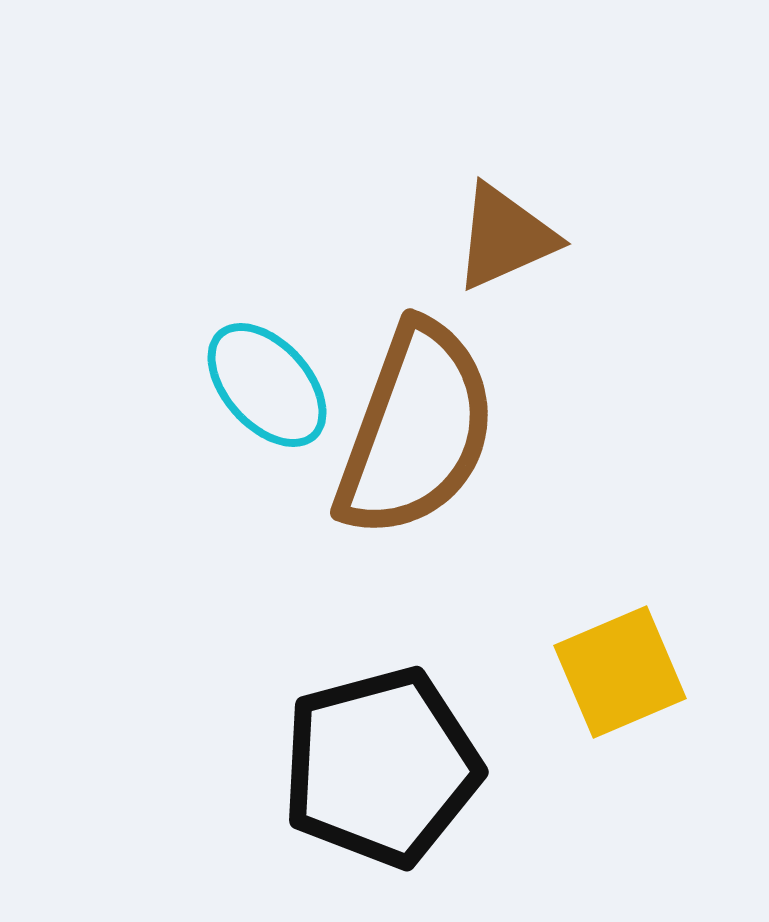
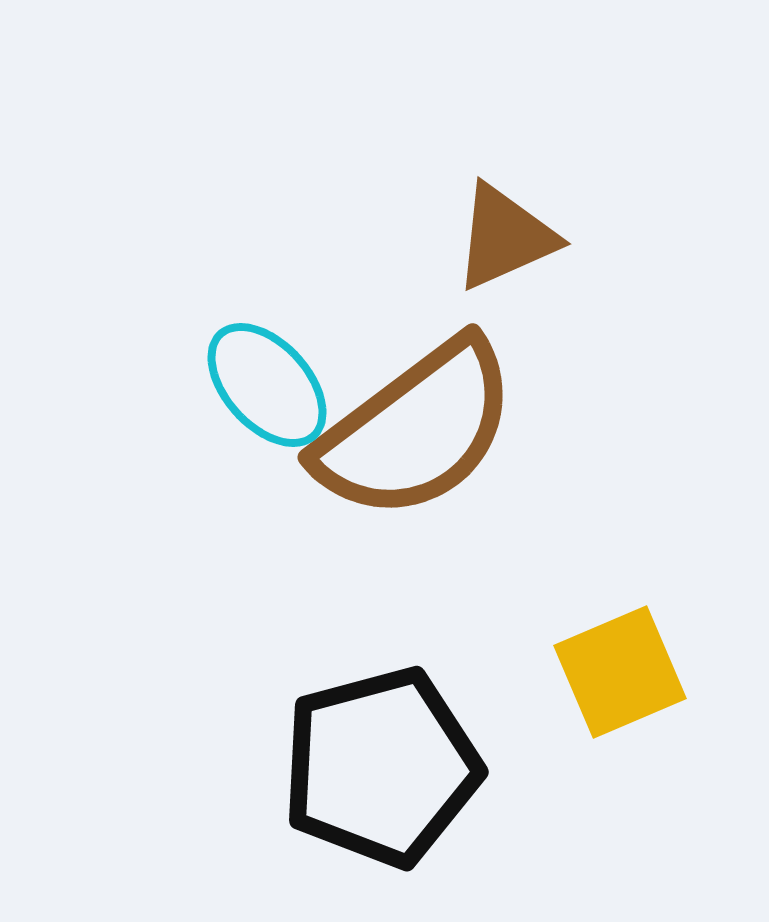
brown semicircle: rotated 33 degrees clockwise
